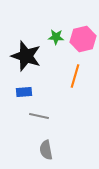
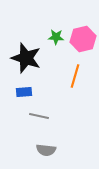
black star: moved 2 px down
gray semicircle: rotated 72 degrees counterclockwise
